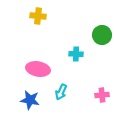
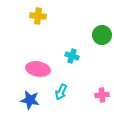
cyan cross: moved 4 px left, 2 px down; rotated 16 degrees clockwise
